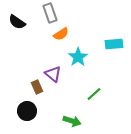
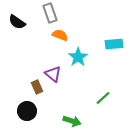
orange semicircle: moved 1 px left, 1 px down; rotated 126 degrees counterclockwise
green line: moved 9 px right, 4 px down
